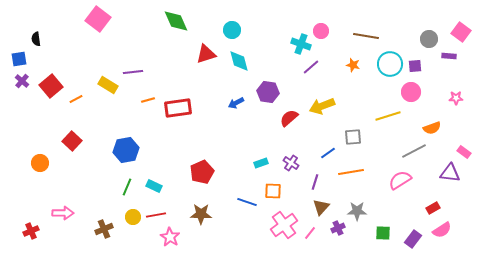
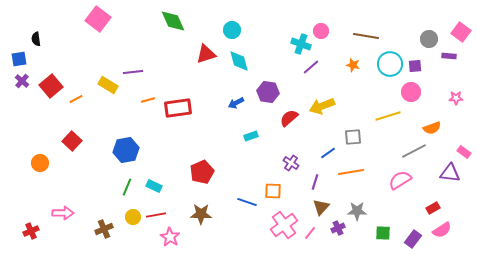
green diamond at (176, 21): moved 3 px left
cyan rectangle at (261, 163): moved 10 px left, 27 px up
